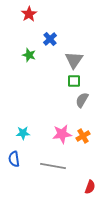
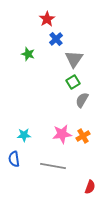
red star: moved 18 px right, 5 px down
blue cross: moved 6 px right
green star: moved 1 px left, 1 px up
gray triangle: moved 1 px up
green square: moved 1 px left, 1 px down; rotated 32 degrees counterclockwise
cyan star: moved 1 px right, 2 px down
